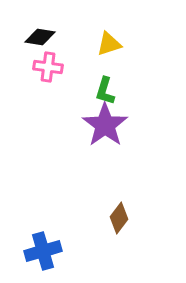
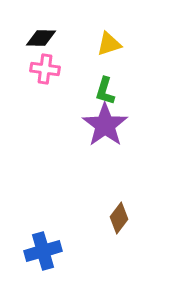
black diamond: moved 1 px right, 1 px down; rotated 8 degrees counterclockwise
pink cross: moved 3 px left, 2 px down
